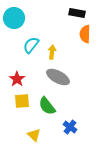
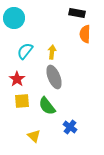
cyan semicircle: moved 6 px left, 6 px down
gray ellipse: moved 4 px left; rotated 40 degrees clockwise
yellow triangle: moved 1 px down
